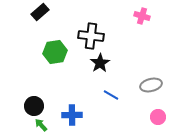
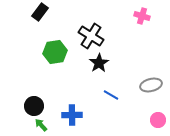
black rectangle: rotated 12 degrees counterclockwise
black cross: rotated 25 degrees clockwise
black star: moved 1 px left
pink circle: moved 3 px down
